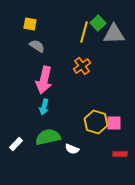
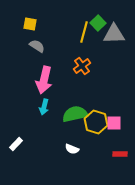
green semicircle: moved 27 px right, 23 px up
